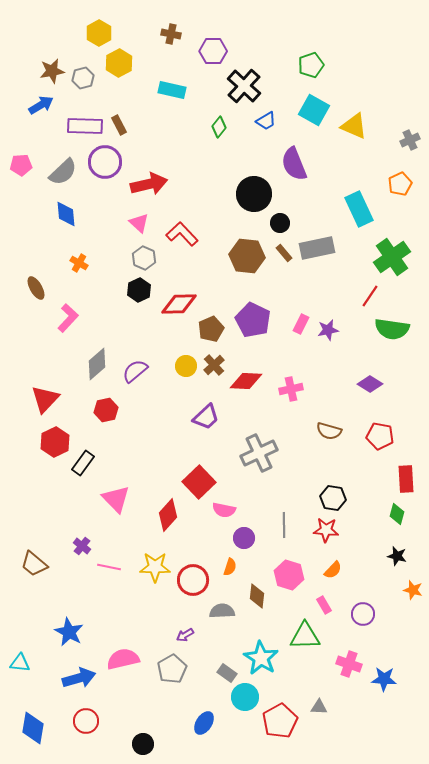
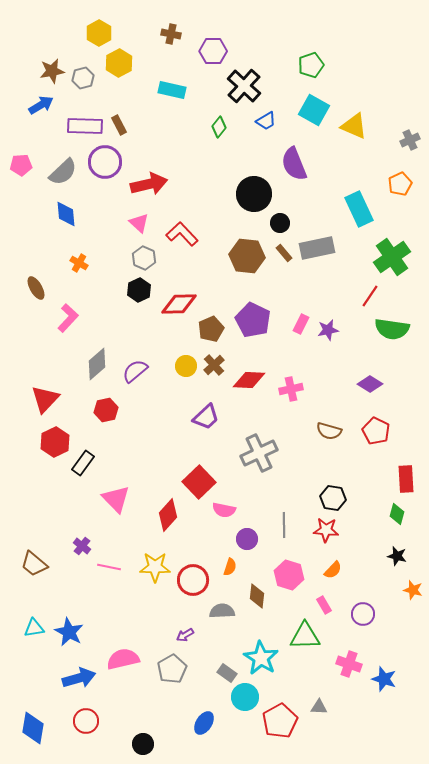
red diamond at (246, 381): moved 3 px right, 1 px up
red pentagon at (380, 436): moved 4 px left, 5 px up; rotated 16 degrees clockwise
purple circle at (244, 538): moved 3 px right, 1 px down
cyan triangle at (20, 663): moved 14 px right, 35 px up; rotated 15 degrees counterclockwise
blue star at (384, 679): rotated 15 degrees clockwise
